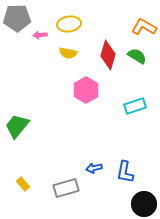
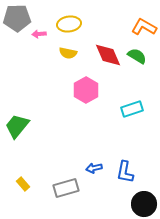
pink arrow: moved 1 px left, 1 px up
red diamond: rotated 40 degrees counterclockwise
cyan rectangle: moved 3 px left, 3 px down
